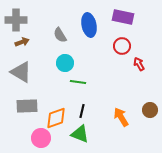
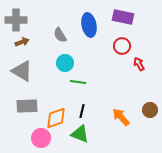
gray triangle: moved 1 px right, 1 px up
orange arrow: rotated 12 degrees counterclockwise
